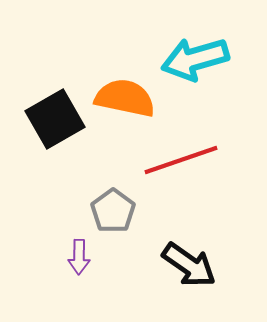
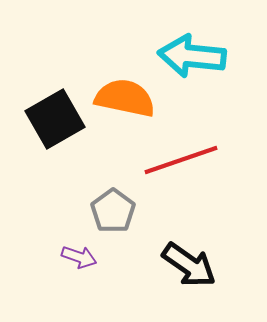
cyan arrow: moved 3 px left, 3 px up; rotated 22 degrees clockwise
purple arrow: rotated 72 degrees counterclockwise
